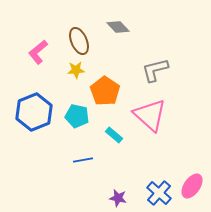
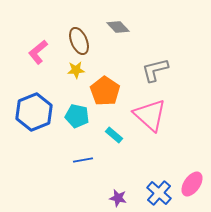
pink ellipse: moved 2 px up
